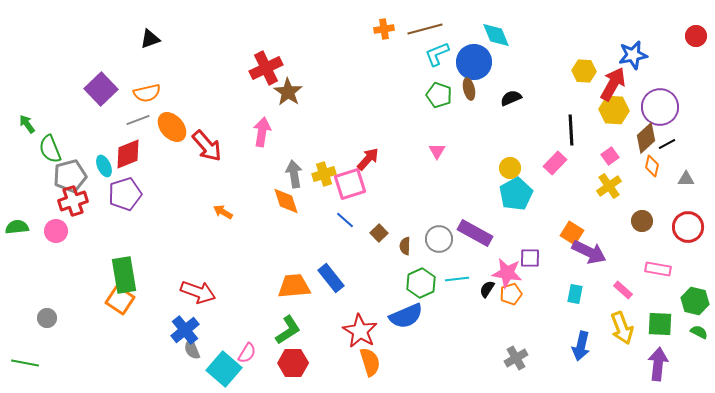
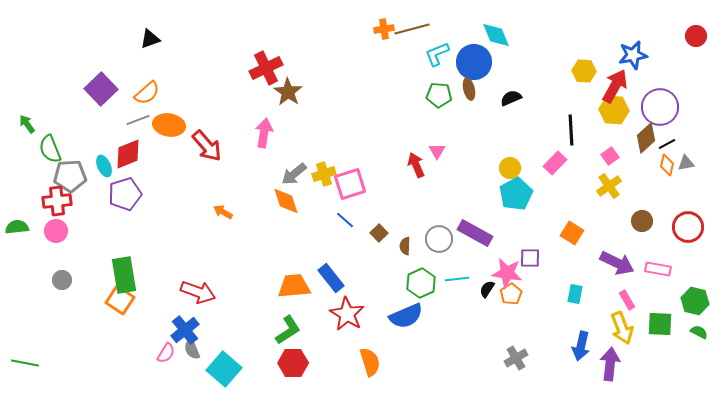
brown line at (425, 29): moved 13 px left
red arrow at (613, 84): moved 2 px right, 2 px down
orange semicircle at (147, 93): rotated 28 degrees counterclockwise
green pentagon at (439, 95): rotated 15 degrees counterclockwise
orange ellipse at (172, 127): moved 3 px left, 2 px up; rotated 40 degrees counterclockwise
pink arrow at (262, 132): moved 2 px right, 1 px down
red arrow at (368, 159): moved 48 px right, 6 px down; rotated 65 degrees counterclockwise
orange diamond at (652, 166): moved 15 px right, 1 px up
gray arrow at (294, 174): rotated 120 degrees counterclockwise
gray pentagon at (70, 176): rotated 12 degrees clockwise
gray triangle at (686, 179): moved 16 px up; rotated 12 degrees counterclockwise
red cross at (73, 201): moved 16 px left; rotated 12 degrees clockwise
purple arrow at (589, 252): moved 28 px right, 11 px down
pink rectangle at (623, 290): moved 4 px right, 10 px down; rotated 18 degrees clockwise
orange pentagon at (511, 294): rotated 15 degrees counterclockwise
gray circle at (47, 318): moved 15 px right, 38 px up
red star at (360, 331): moved 13 px left, 17 px up
pink semicircle at (247, 353): moved 81 px left
purple arrow at (658, 364): moved 48 px left
